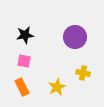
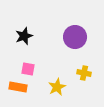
black star: moved 1 px left, 1 px down; rotated 12 degrees counterclockwise
pink square: moved 4 px right, 8 px down
yellow cross: moved 1 px right
orange rectangle: moved 4 px left; rotated 54 degrees counterclockwise
